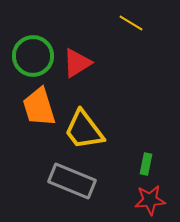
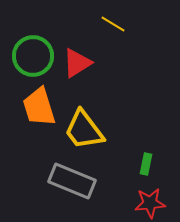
yellow line: moved 18 px left, 1 px down
red star: moved 3 px down
